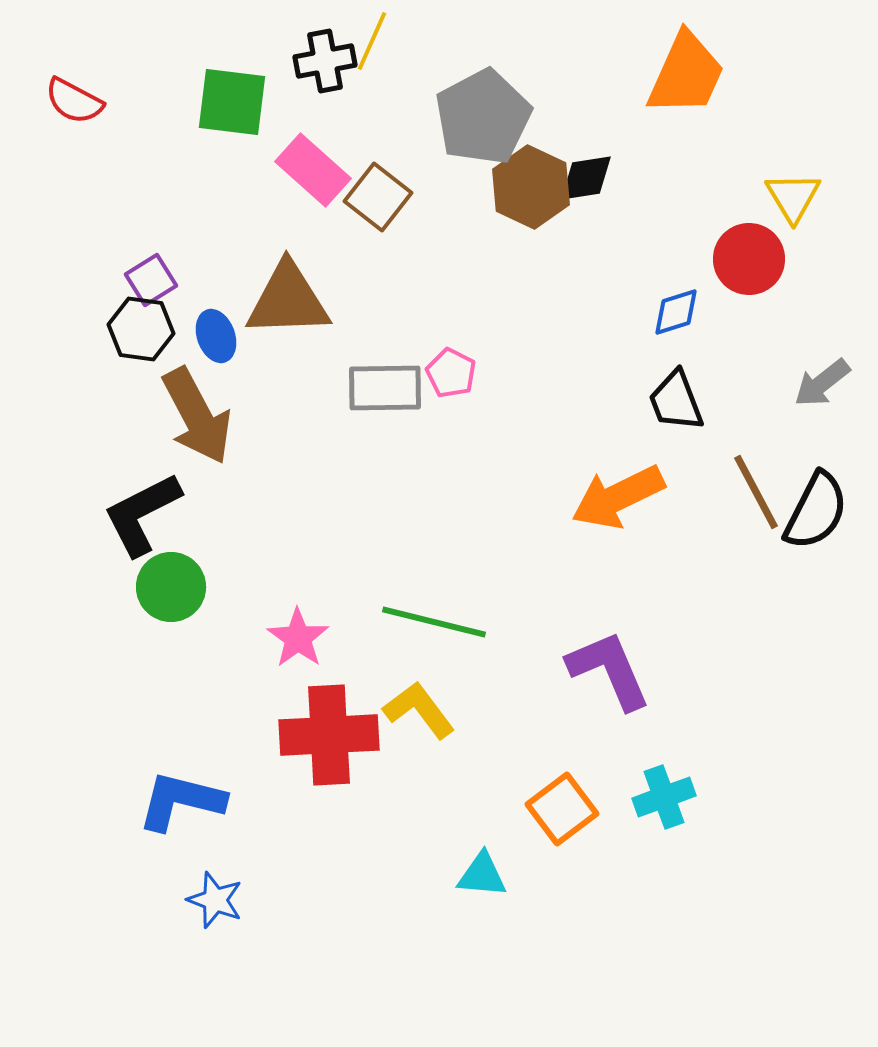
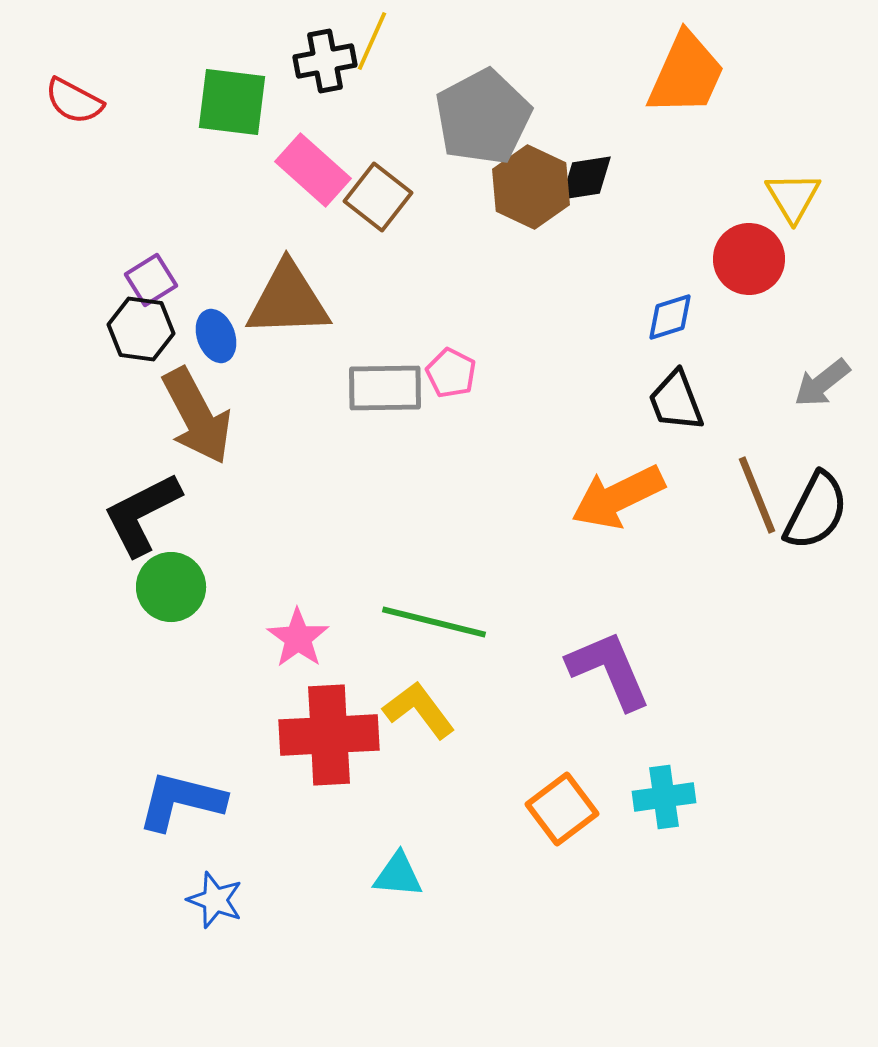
blue diamond: moved 6 px left, 5 px down
brown line: moved 1 px right, 3 px down; rotated 6 degrees clockwise
cyan cross: rotated 12 degrees clockwise
cyan triangle: moved 84 px left
